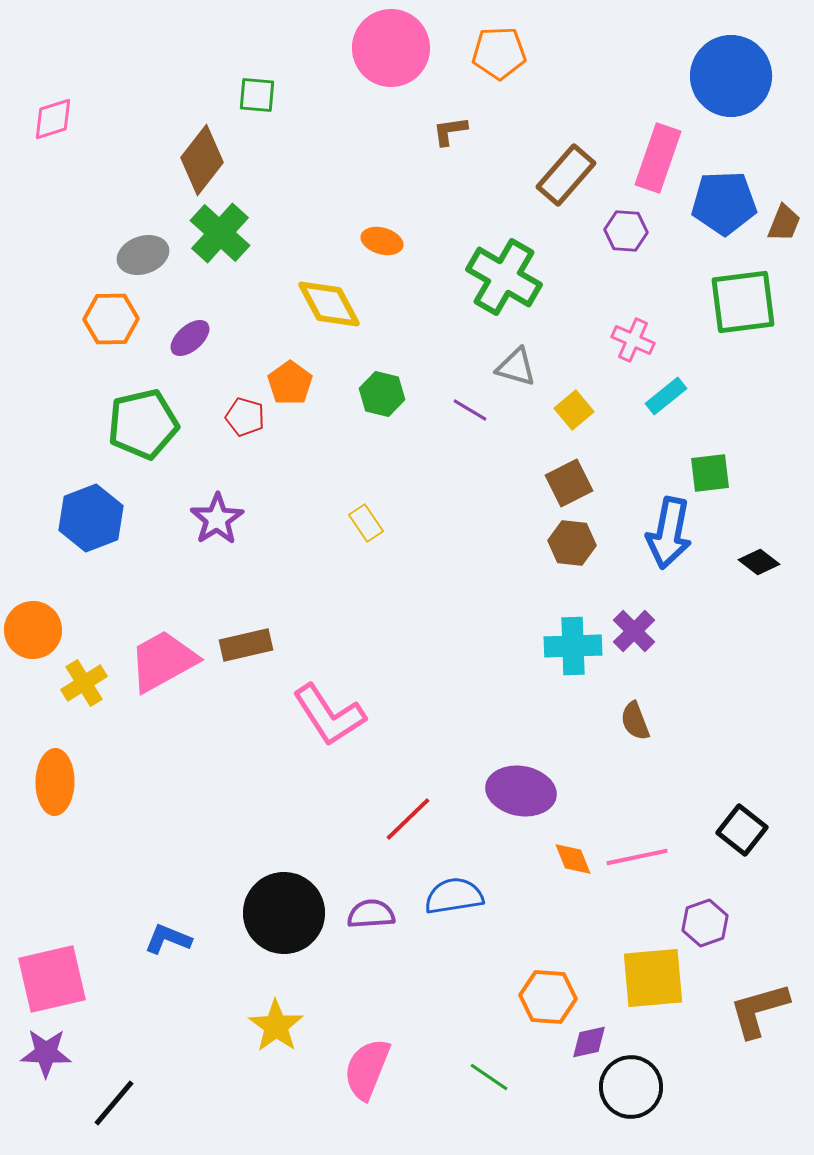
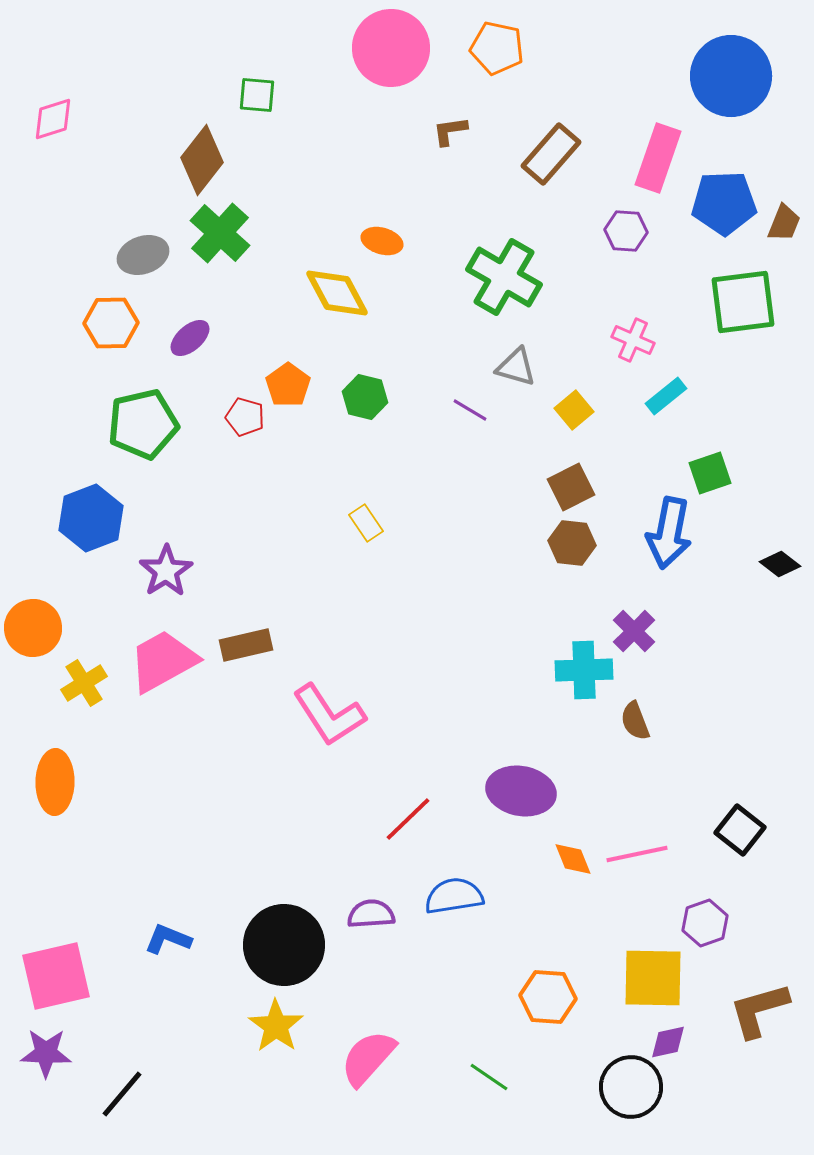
orange pentagon at (499, 53): moved 2 px left, 5 px up; rotated 14 degrees clockwise
brown rectangle at (566, 175): moved 15 px left, 21 px up
yellow diamond at (329, 304): moved 8 px right, 11 px up
orange hexagon at (111, 319): moved 4 px down
orange pentagon at (290, 383): moved 2 px left, 2 px down
green hexagon at (382, 394): moved 17 px left, 3 px down
green square at (710, 473): rotated 12 degrees counterclockwise
brown square at (569, 483): moved 2 px right, 4 px down
purple star at (217, 519): moved 51 px left, 52 px down
black diamond at (759, 562): moved 21 px right, 2 px down
orange circle at (33, 630): moved 2 px up
cyan cross at (573, 646): moved 11 px right, 24 px down
black square at (742, 830): moved 2 px left
pink line at (637, 857): moved 3 px up
black circle at (284, 913): moved 32 px down
yellow square at (653, 978): rotated 6 degrees clockwise
pink square at (52, 979): moved 4 px right, 3 px up
purple diamond at (589, 1042): moved 79 px right
pink semicircle at (367, 1069): moved 1 px right, 11 px up; rotated 20 degrees clockwise
black line at (114, 1103): moved 8 px right, 9 px up
